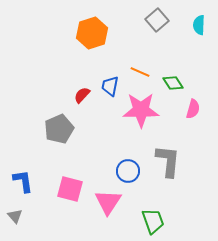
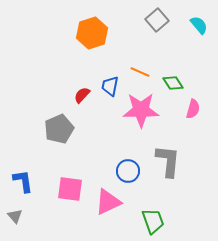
cyan semicircle: rotated 138 degrees clockwise
pink square: rotated 8 degrees counterclockwise
pink triangle: rotated 32 degrees clockwise
